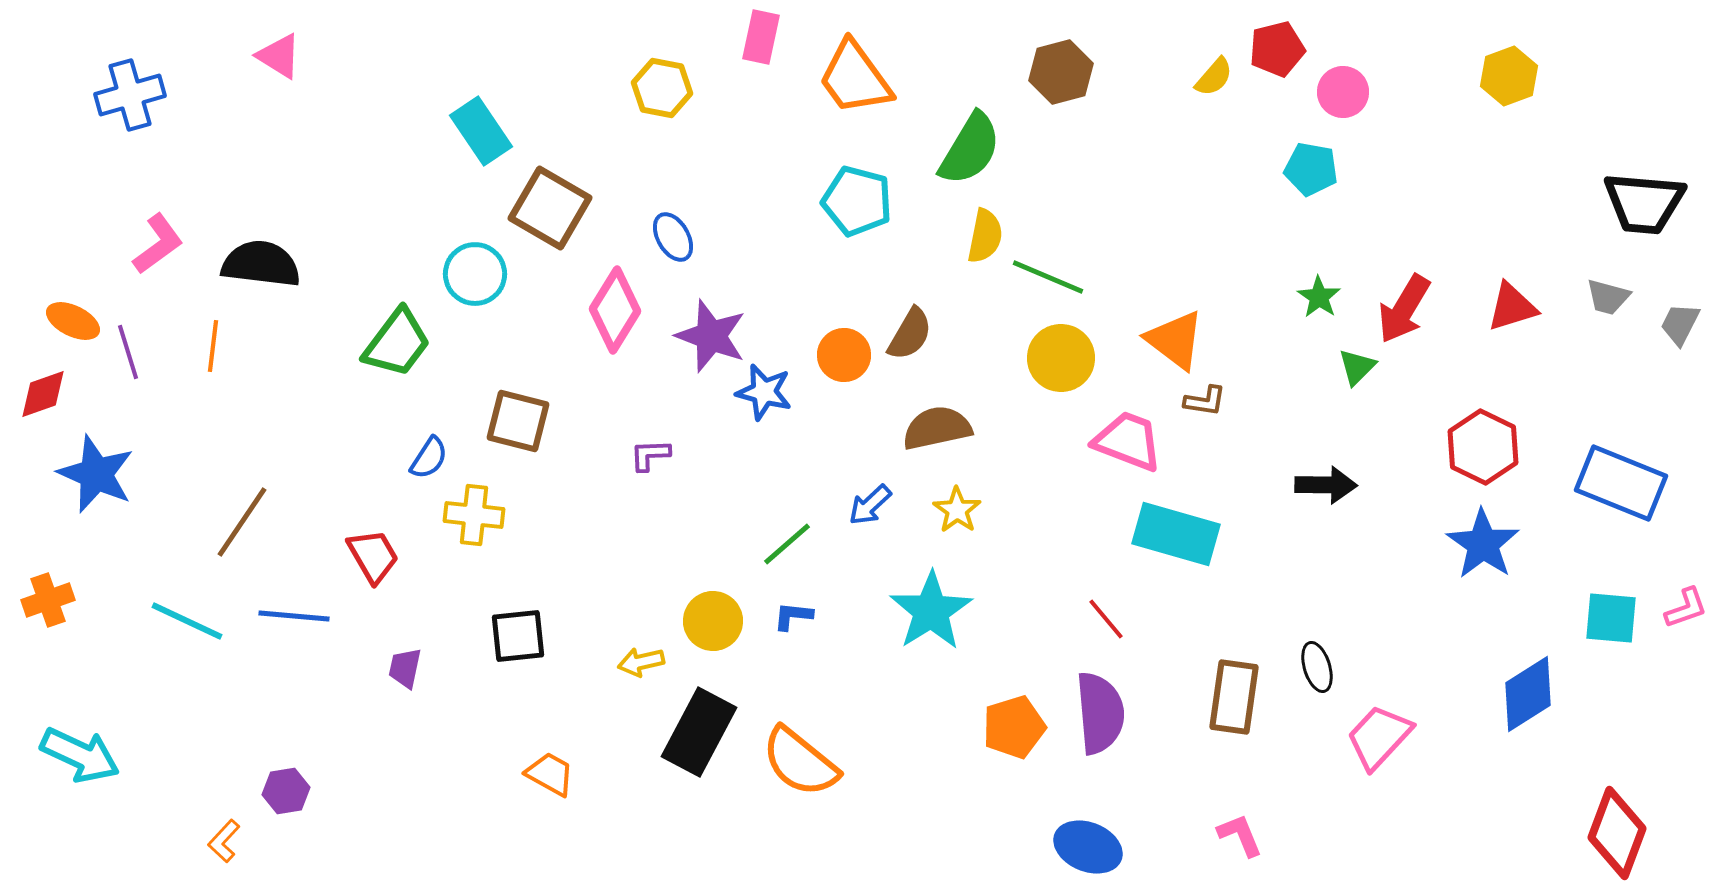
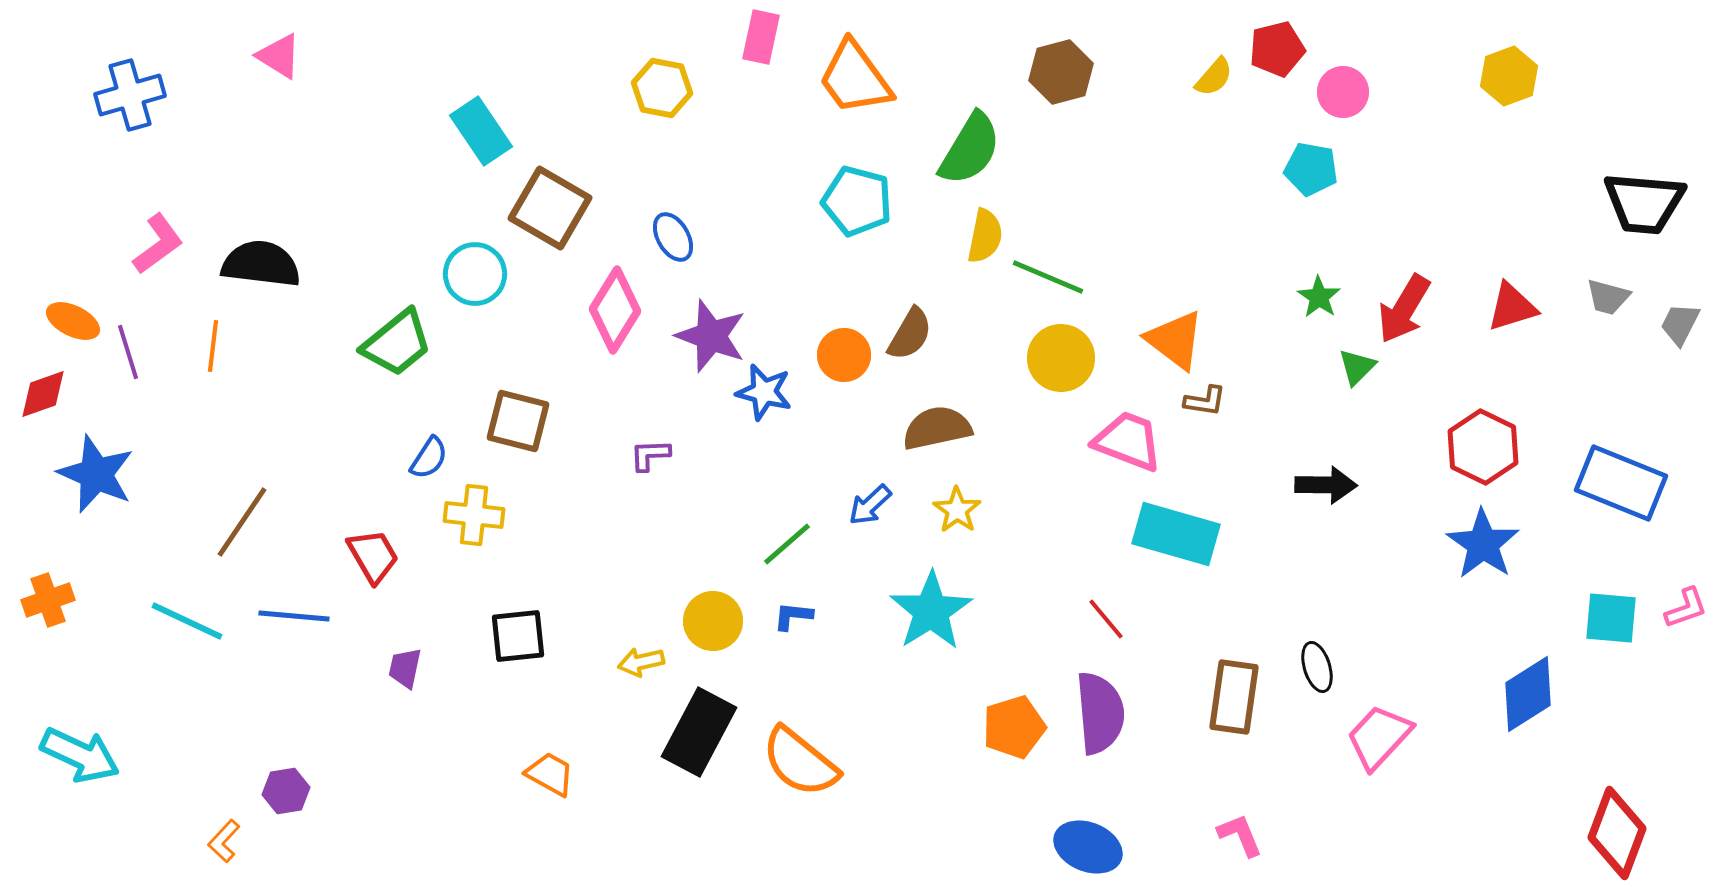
green trapezoid at (397, 343): rotated 14 degrees clockwise
